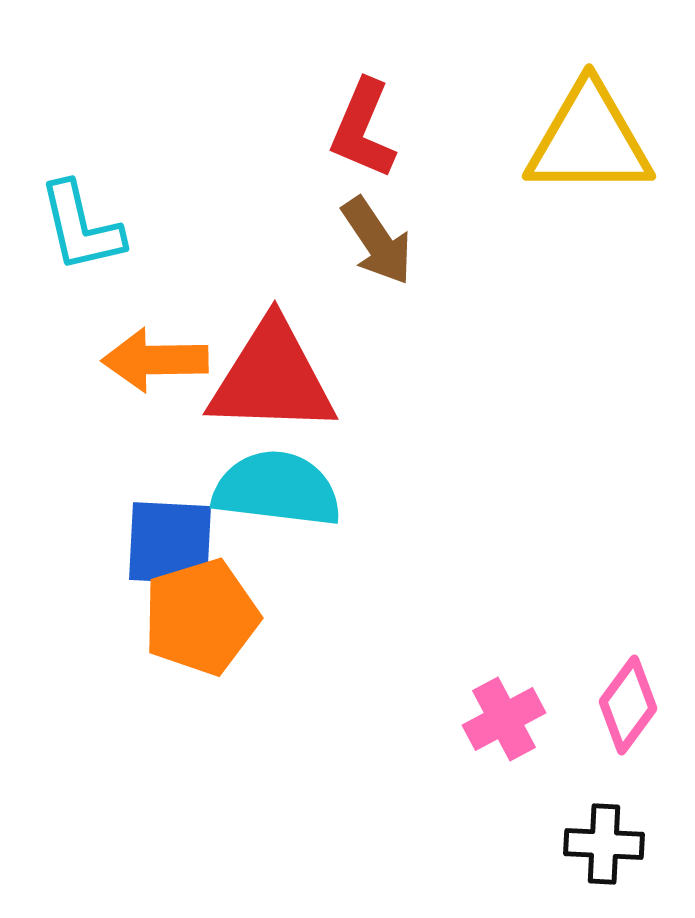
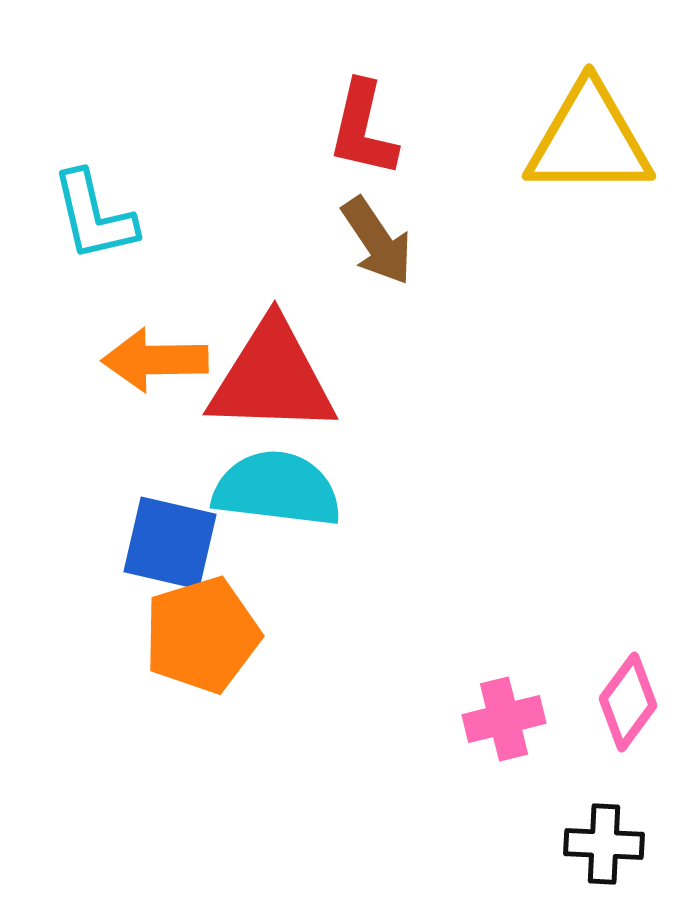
red L-shape: rotated 10 degrees counterclockwise
cyan L-shape: moved 13 px right, 11 px up
blue square: rotated 10 degrees clockwise
orange pentagon: moved 1 px right, 18 px down
pink diamond: moved 3 px up
pink cross: rotated 14 degrees clockwise
